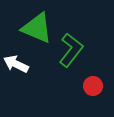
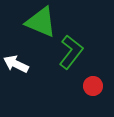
green triangle: moved 4 px right, 6 px up
green L-shape: moved 2 px down
